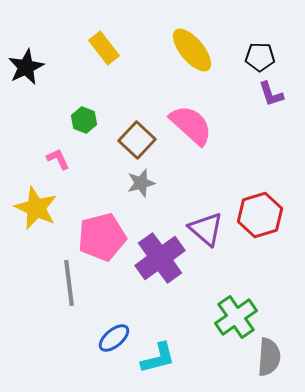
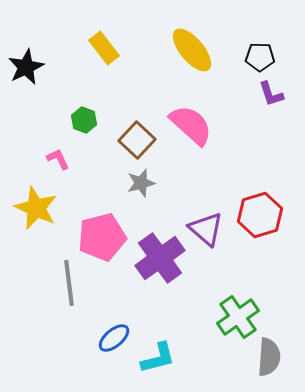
green cross: moved 2 px right
